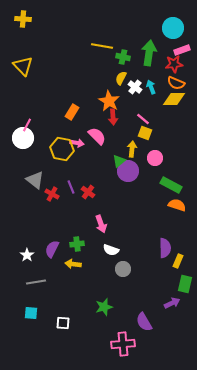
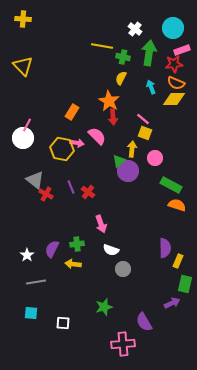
white cross at (135, 87): moved 58 px up
red cross at (52, 194): moved 6 px left
